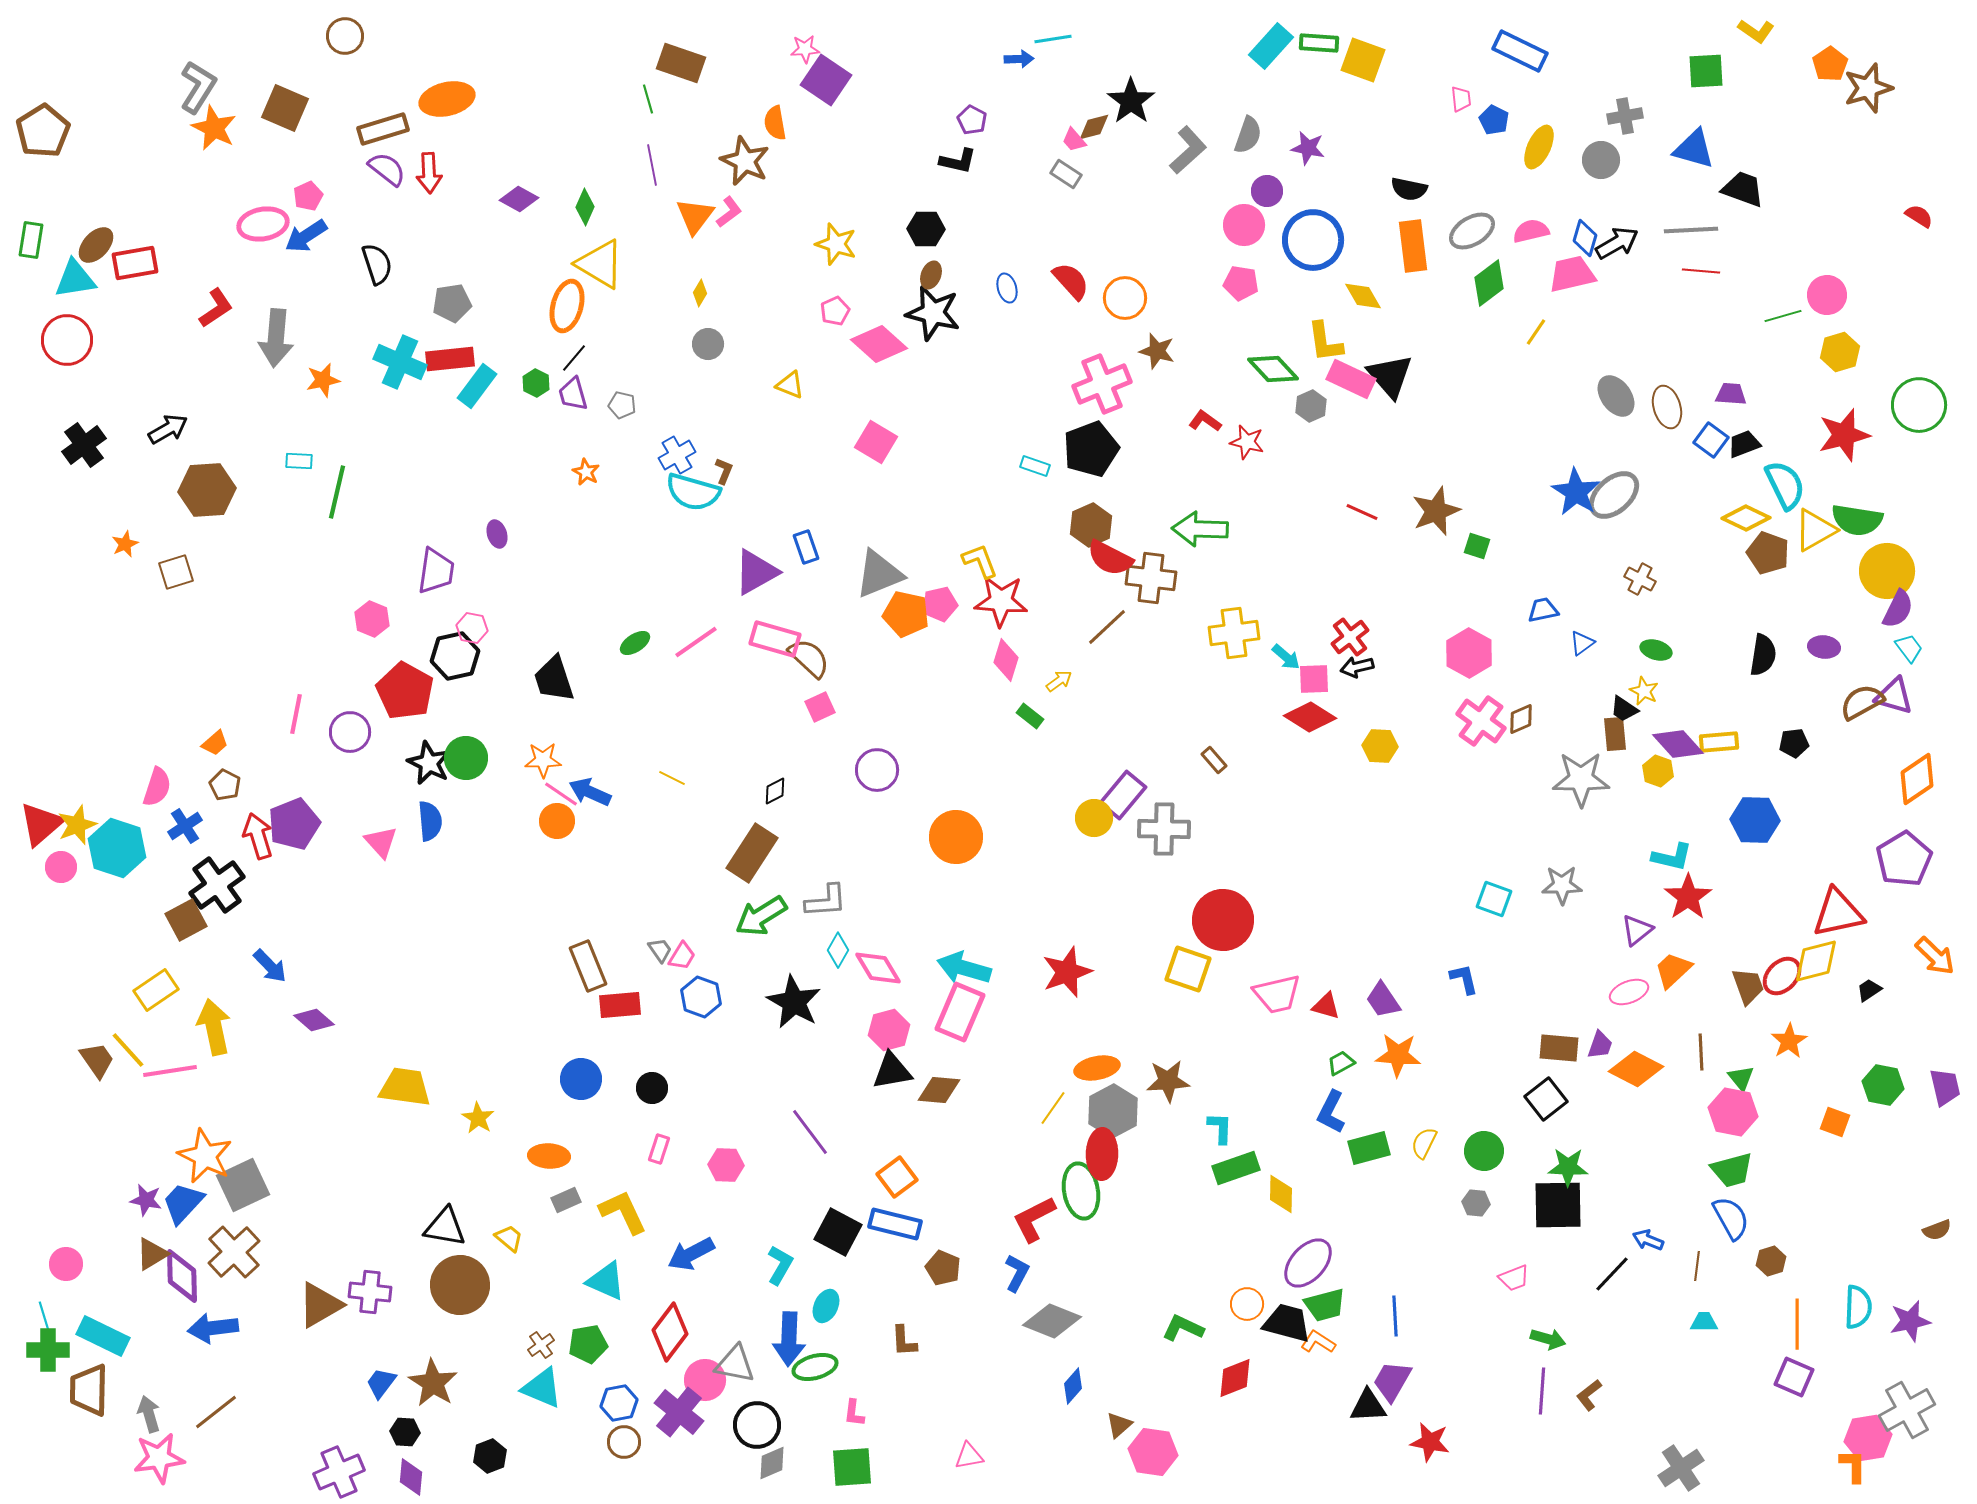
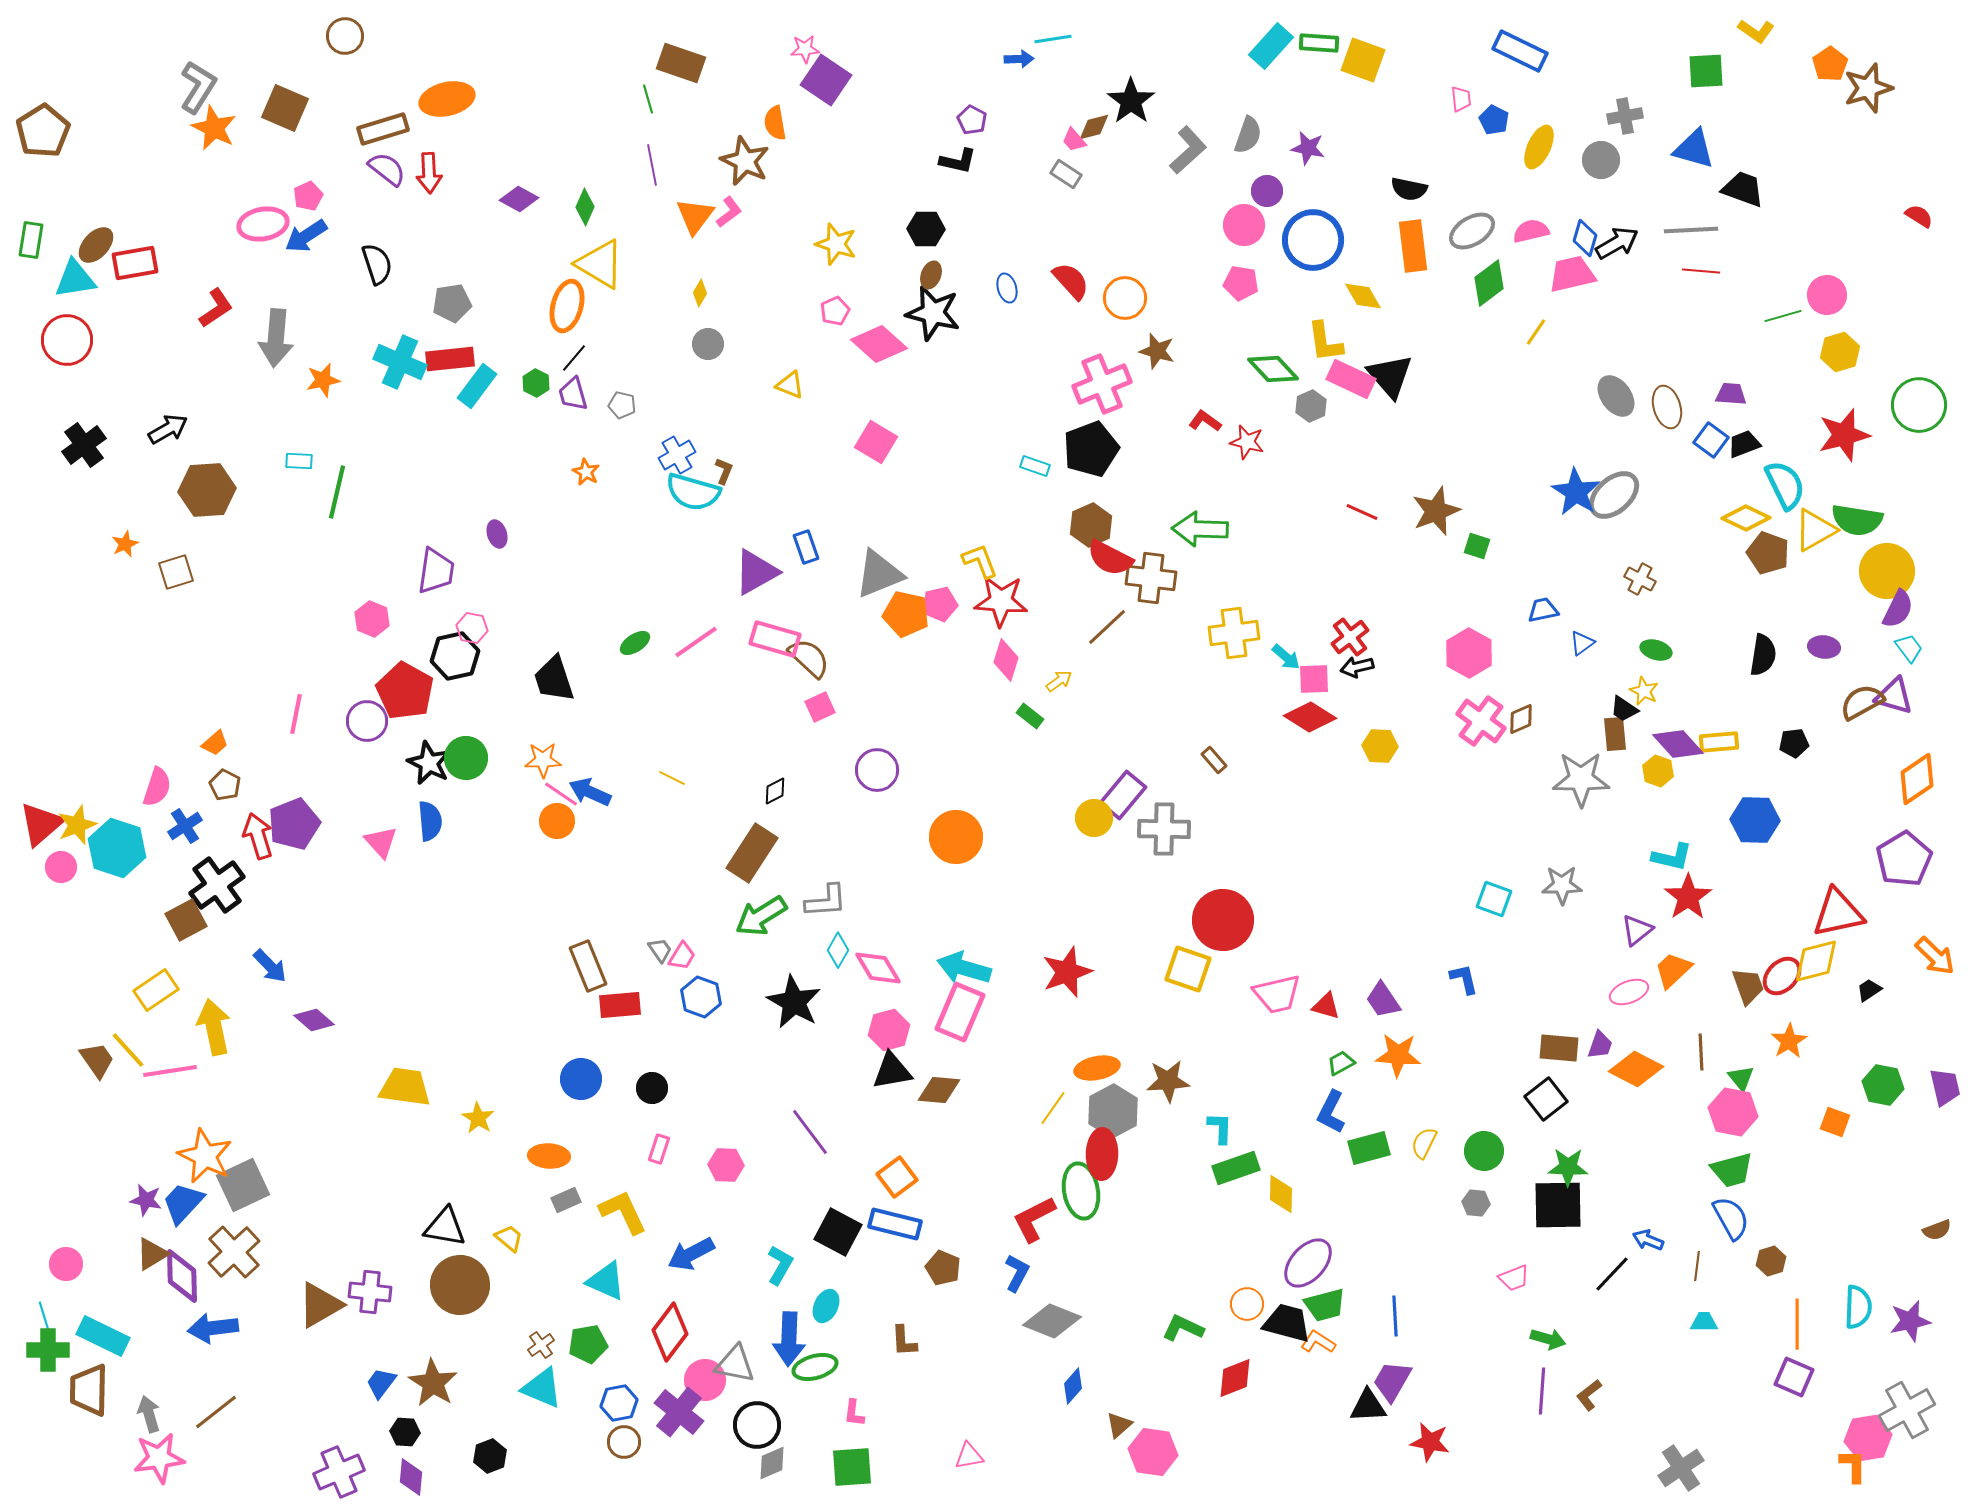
purple circle at (350, 732): moved 17 px right, 11 px up
